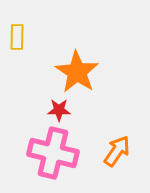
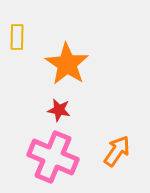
orange star: moved 10 px left, 8 px up
red star: rotated 10 degrees clockwise
pink cross: moved 4 px down; rotated 9 degrees clockwise
